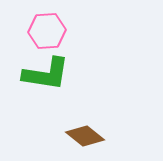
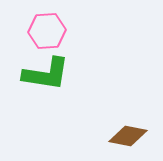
brown diamond: moved 43 px right; rotated 27 degrees counterclockwise
